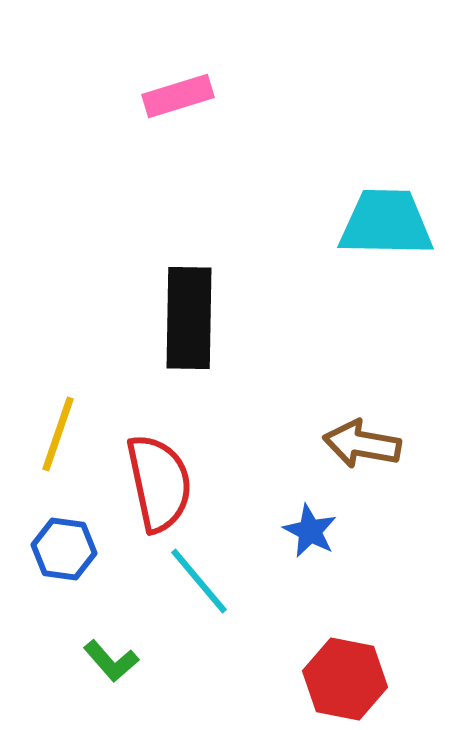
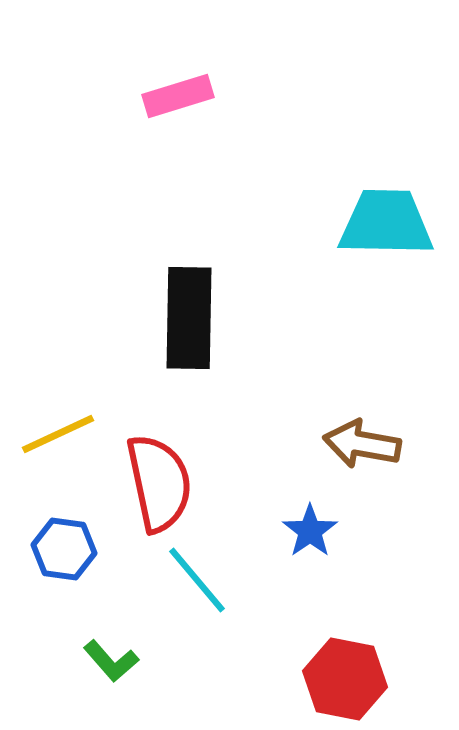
yellow line: rotated 46 degrees clockwise
blue star: rotated 10 degrees clockwise
cyan line: moved 2 px left, 1 px up
